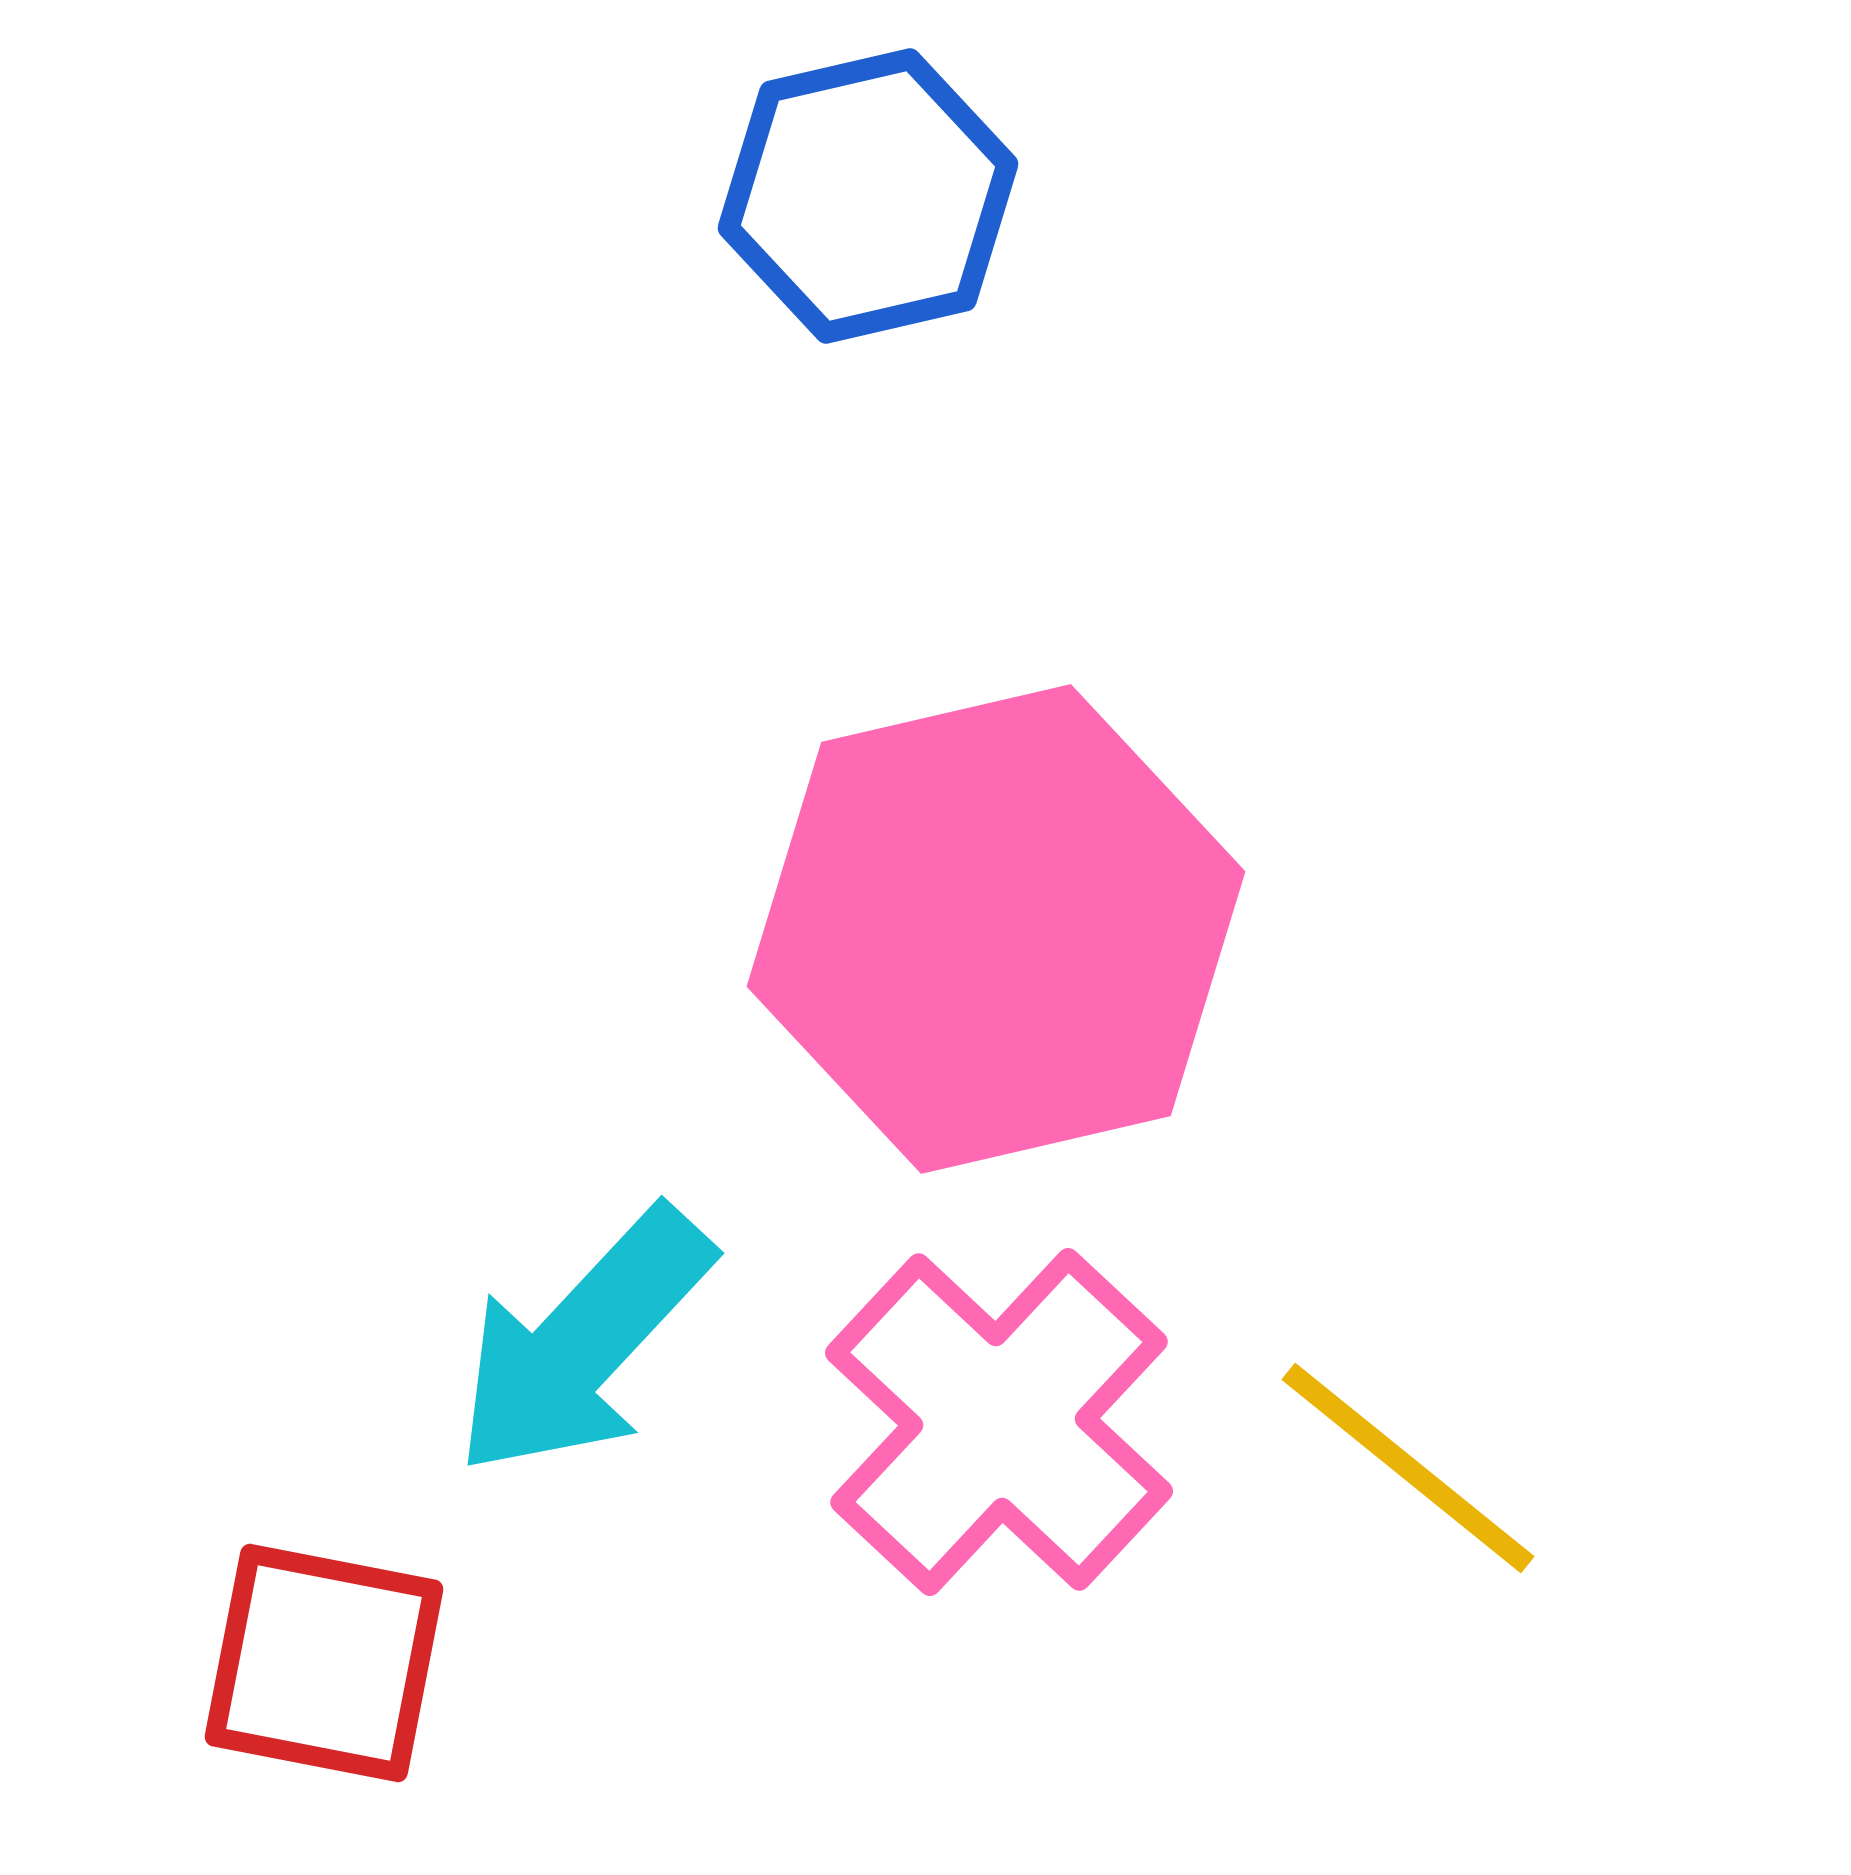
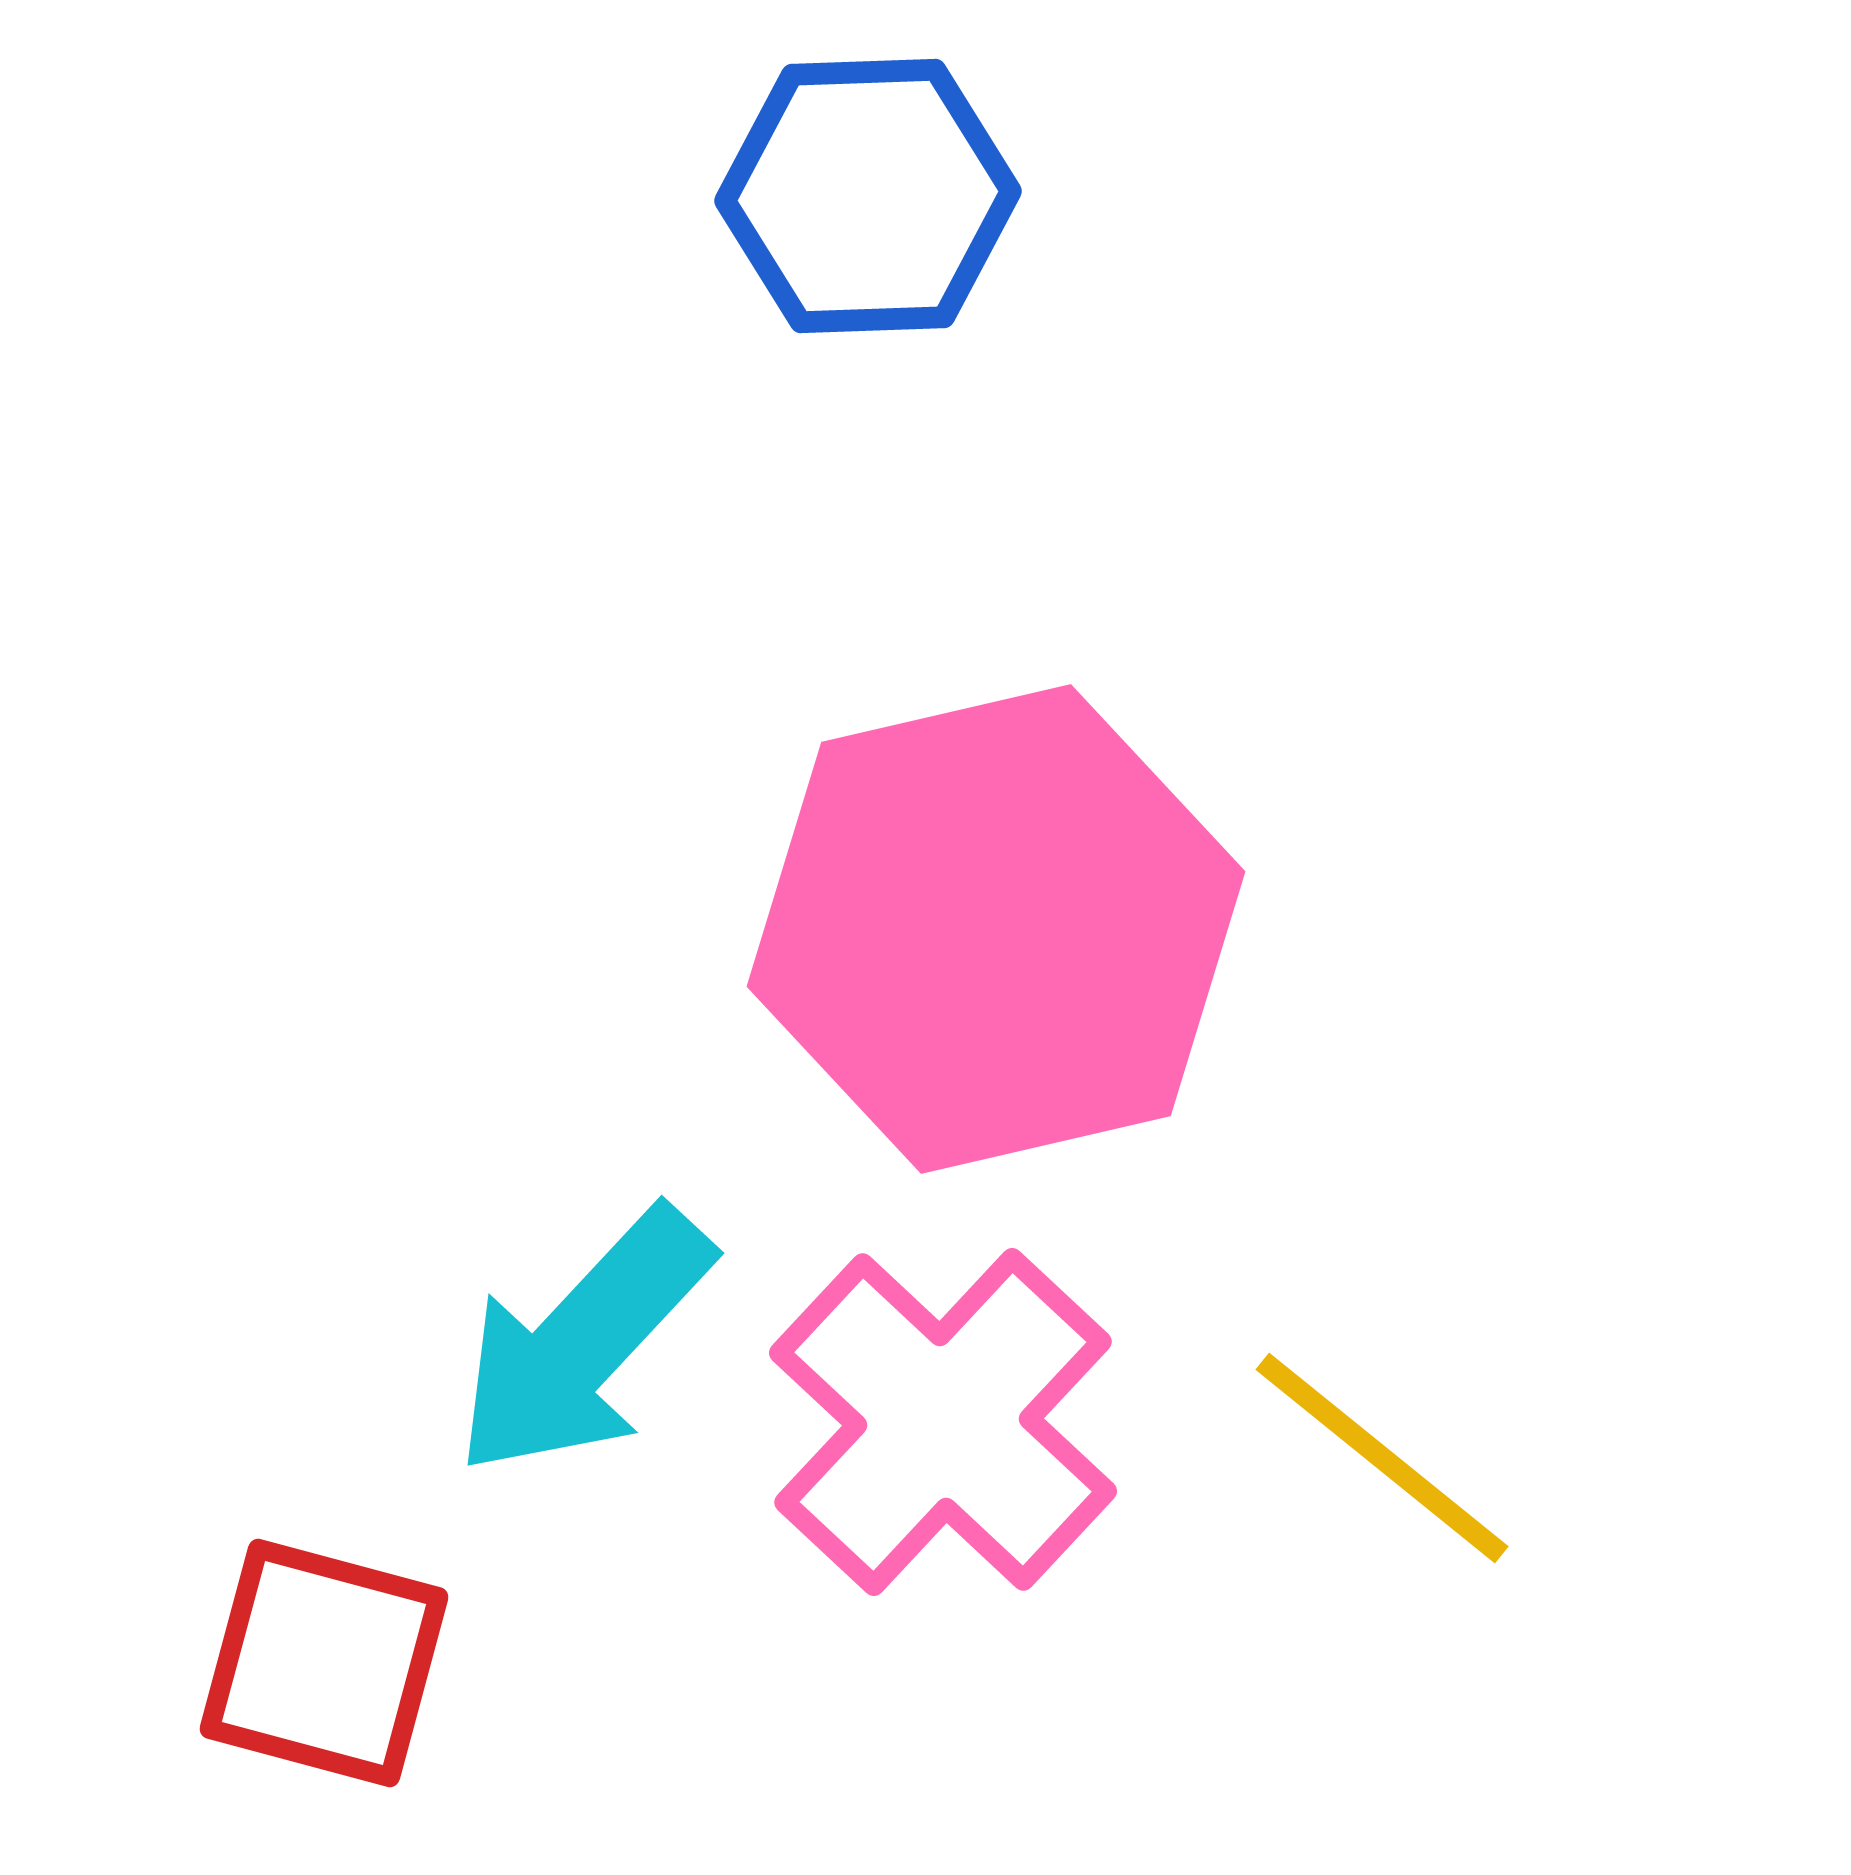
blue hexagon: rotated 11 degrees clockwise
pink cross: moved 56 px left
yellow line: moved 26 px left, 10 px up
red square: rotated 4 degrees clockwise
